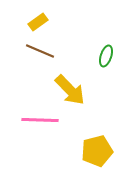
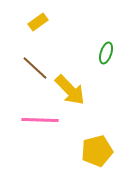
brown line: moved 5 px left, 17 px down; rotated 20 degrees clockwise
green ellipse: moved 3 px up
